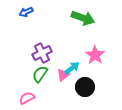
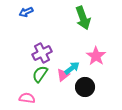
green arrow: rotated 50 degrees clockwise
pink star: moved 1 px right, 1 px down
pink semicircle: rotated 35 degrees clockwise
